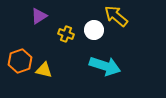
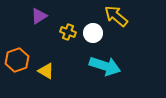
white circle: moved 1 px left, 3 px down
yellow cross: moved 2 px right, 2 px up
orange hexagon: moved 3 px left, 1 px up
yellow triangle: moved 2 px right, 1 px down; rotated 18 degrees clockwise
